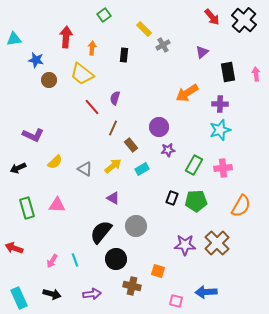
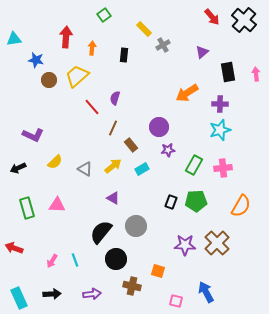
yellow trapezoid at (82, 74): moved 5 px left, 2 px down; rotated 100 degrees clockwise
black rectangle at (172, 198): moved 1 px left, 4 px down
blue arrow at (206, 292): rotated 65 degrees clockwise
black arrow at (52, 294): rotated 18 degrees counterclockwise
